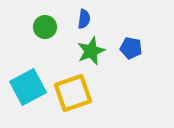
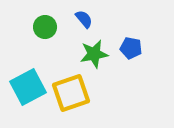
blue semicircle: rotated 48 degrees counterclockwise
green star: moved 3 px right, 3 px down; rotated 12 degrees clockwise
yellow square: moved 2 px left
